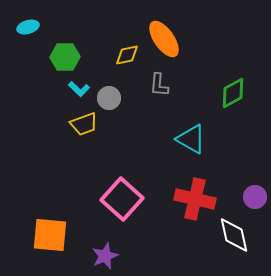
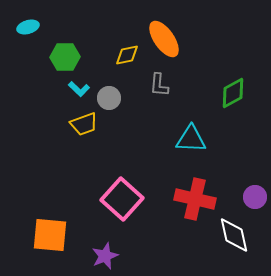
cyan triangle: rotated 28 degrees counterclockwise
